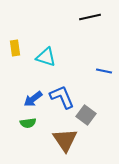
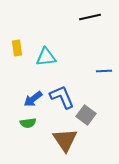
yellow rectangle: moved 2 px right
cyan triangle: rotated 25 degrees counterclockwise
blue line: rotated 14 degrees counterclockwise
